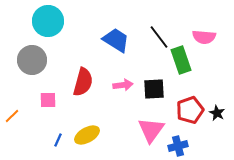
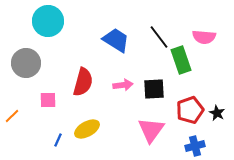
gray circle: moved 6 px left, 3 px down
yellow ellipse: moved 6 px up
blue cross: moved 17 px right
